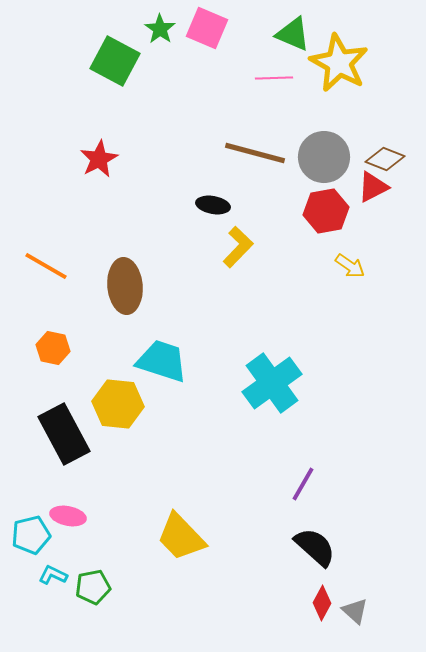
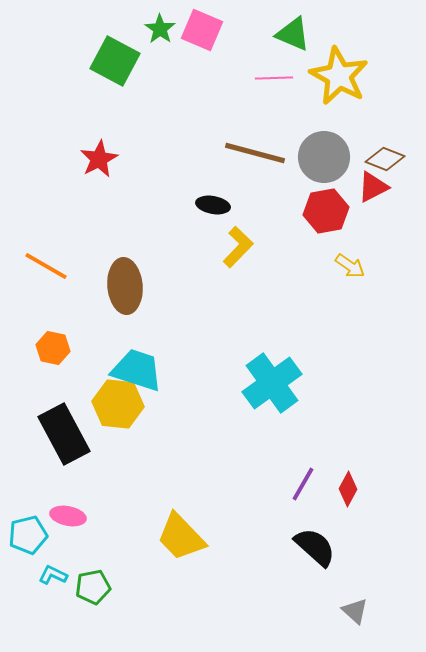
pink square: moved 5 px left, 2 px down
yellow star: moved 13 px down
cyan trapezoid: moved 25 px left, 9 px down
cyan pentagon: moved 3 px left
red diamond: moved 26 px right, 114 px up
